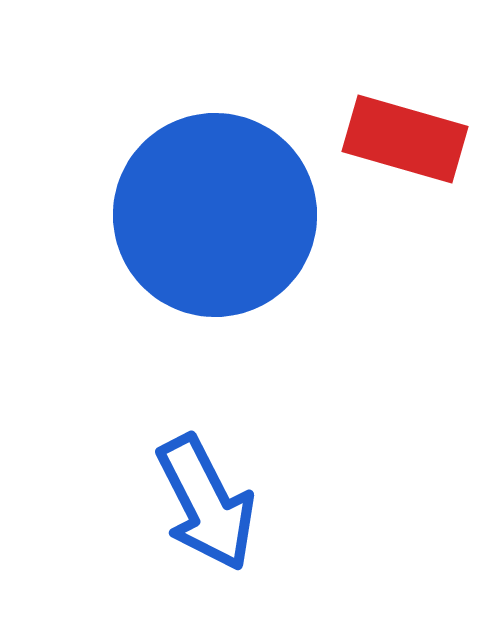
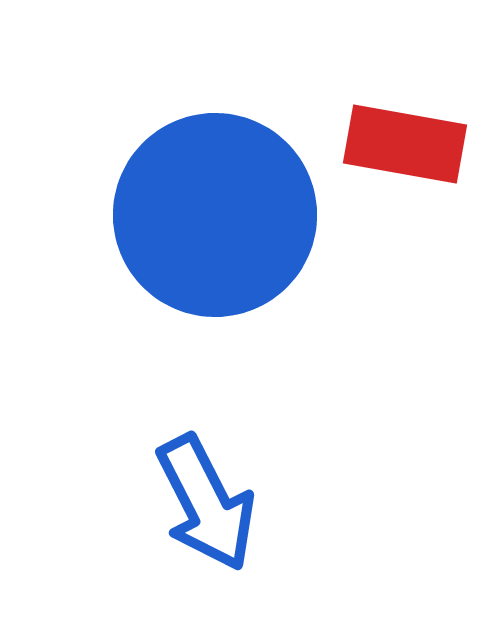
red rectangle: moved 5 px down; rotated 6 degrees counterclockwise
